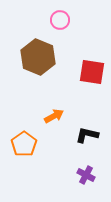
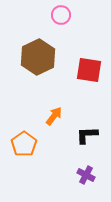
pink circle: moved 1 px right, 5 px up
brown hexagon: rotated 12 degrees clockwise
red square: moved 3 px left, 2 px up
orange arrow: rotated 24 degrees counterclockwise
black L-shape: rotated 15 degrees counterclockwise
